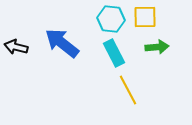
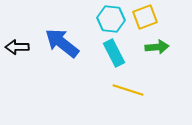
yellow square: rotated 20 degrees counterclockwise
black arrow: moved 1 px right; rotated 15 degrees counterclockwise
yellow line: rotated 44 degrees counterclockwise
